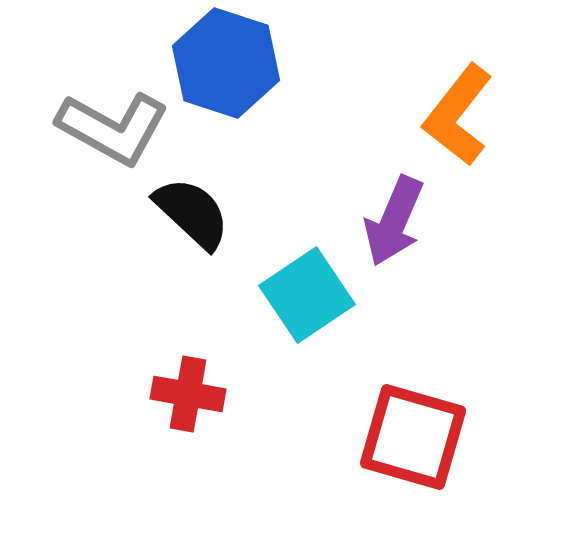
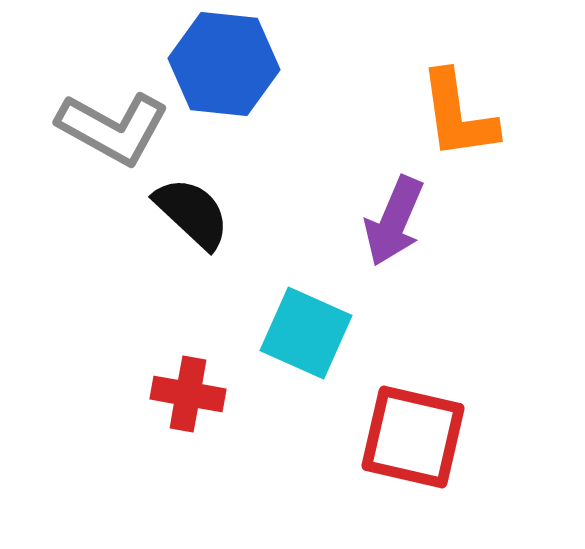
blue hexagon: moved 2 px left, 1 px down; rotated 12 degrees counterclockwise
orange L-shape: rotated 46 degrees counterclockwise
cyan square: moved 1 px left, 38 px down; rotated 32 degrees counterclockwise
red square: rotated 3 degrees counterclockwise
